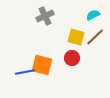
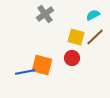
gray cross: moved 2 px up; rotated 12 degrees counterclockwise
